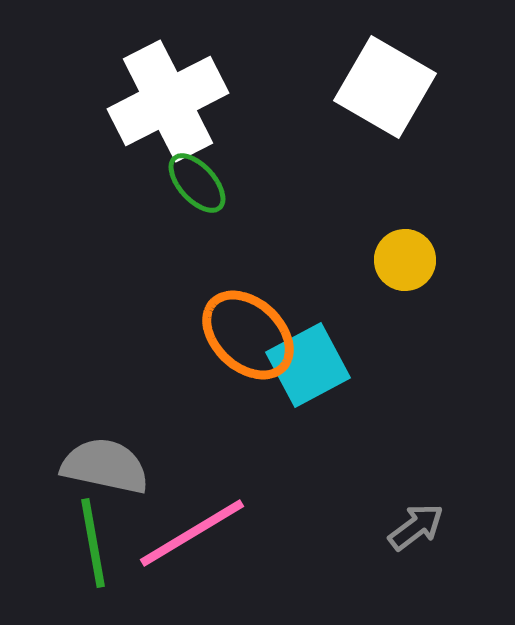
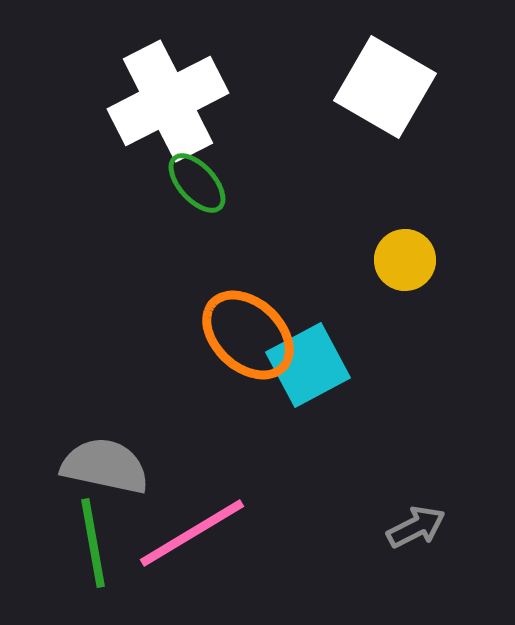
gray arrow: rotated 10 degrees clockwise
